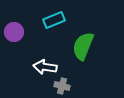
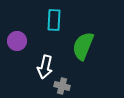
cyan rectangle: rotated 65 degrees counterclockwise
purple circle: moved 3 px right, 9 px down
white arrow: rotated 85 degrees counterclockwise
